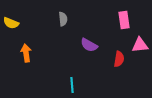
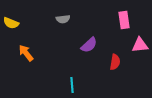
gray semicircle: rotated 88 degrees clockwise
purple semicircle: rotated 72 degrees counterclockwise
orange arrow: rotated 30 degrees counterclockwise
red semicircle: moved 4 px left, 3 px down
